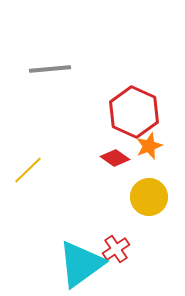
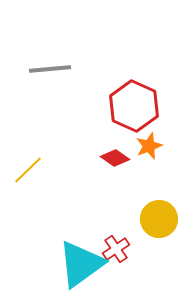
red hexagon: moved 6 px up
yellow circle: moved 10 px right, 22 px down
